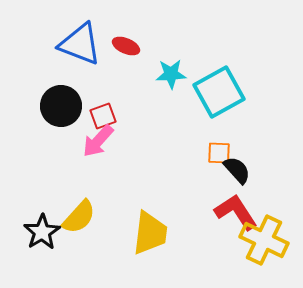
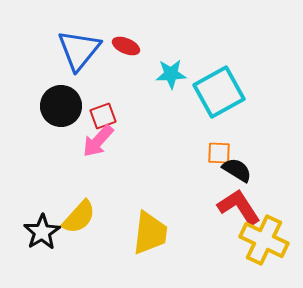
blue triangle: moved 1 px left, 6 px down; rotated 48 degrees clockwise
black semicircle: rotated 16 degrees counterclockwise
red L-shape: moved 3 px right, 5 px up
